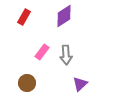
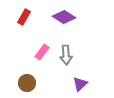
purple diamond: moved 1 px down; rotated 65 degrees clockwise
